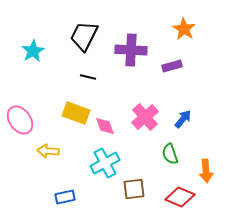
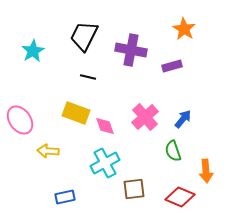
purple cross: rotated 8 degrees clockwise
green semicircle: moved 3 px right, 3 px up
